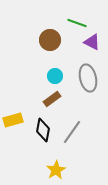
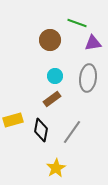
purple triangle: moved 1 px right, 1 px down; rotated 36 degrees counterclockwise
gray ellipse: rotated 20 degrees clockwise
black diamond: moved 2 px left
yellow star: moved 2 px up
